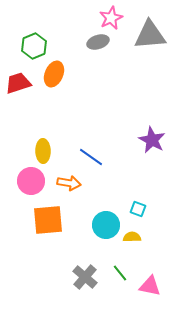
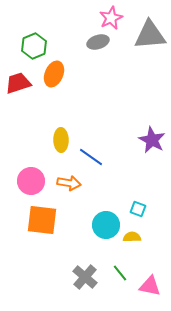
yellow ellipse: moved 18 px right, 11 px up
orange square: moved 6 px left; rotated 12 degrees clockwise
